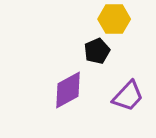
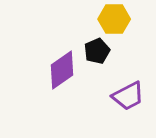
purple diamond: moved 6 px left, 20 px up; rotated 6 degrees counterclockwise
purple trapezoid: rotated 20 degrees clockwise
